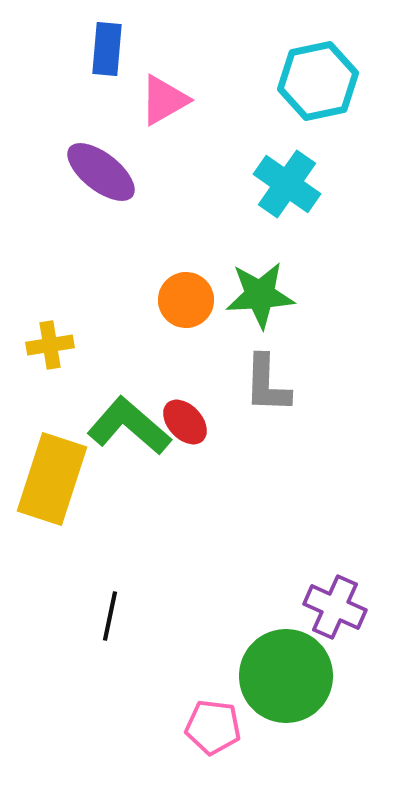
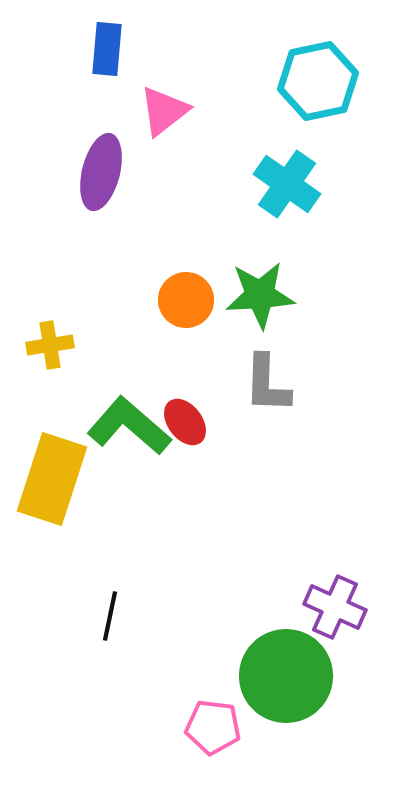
pink triangle: moved 11 px down; rotated 8 degrees counterclockwise
purple ellipse: rotated 66 degrees clockwise
red ellipse: rotated 6 degrees clockwise
